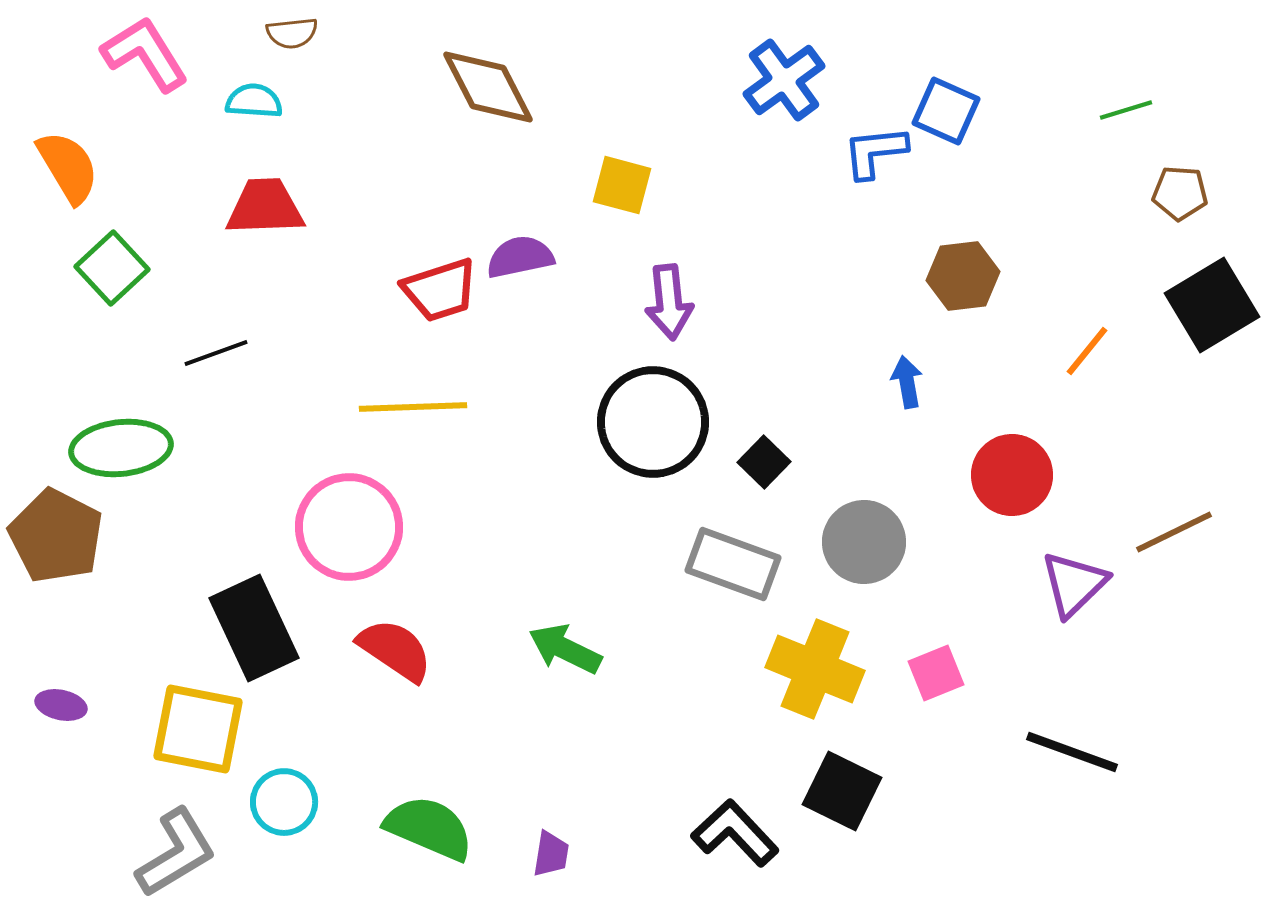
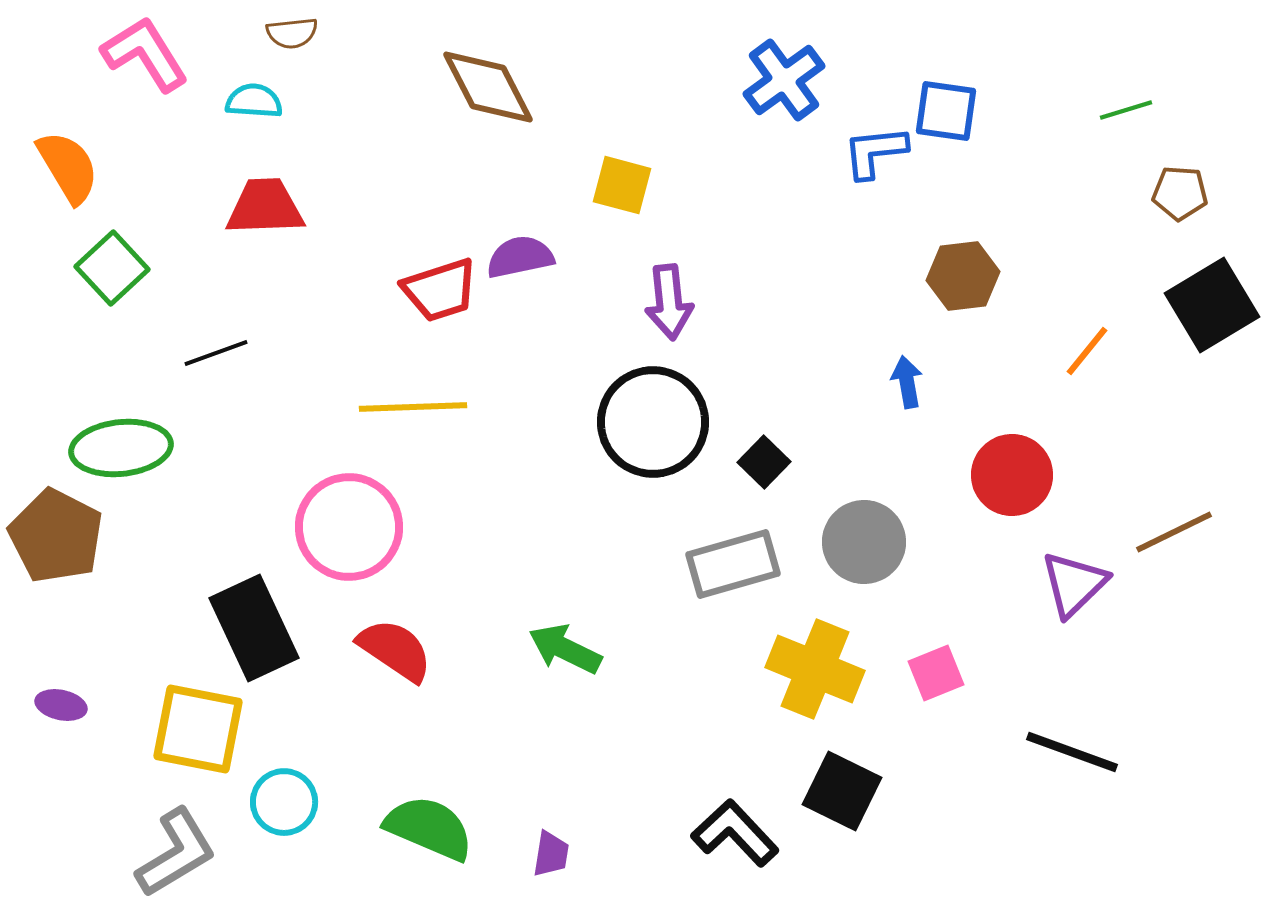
blue square at (946, 111): rotated 16 degrees counterclockwise
gray rectangle at (733, 564): rotated 36 degrees counterclockwise
